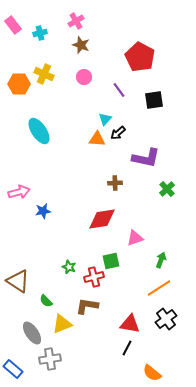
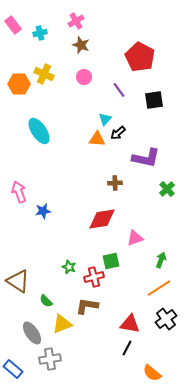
pink arrow: rotated 95 degrees counterclockwise
